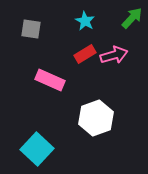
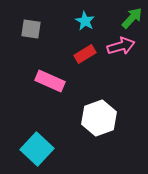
pink arrow: moved 7 px right, 9 px up
pink rectangle: moved 1 px down
white hexagon: moved 3 px right
